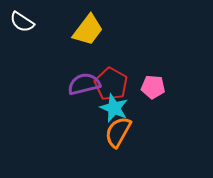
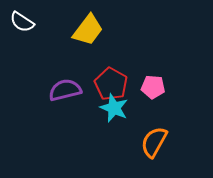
purple semicircle: moved 19 px left, 6 px down
orange semicircle: moved 36 px right, 10 px down
